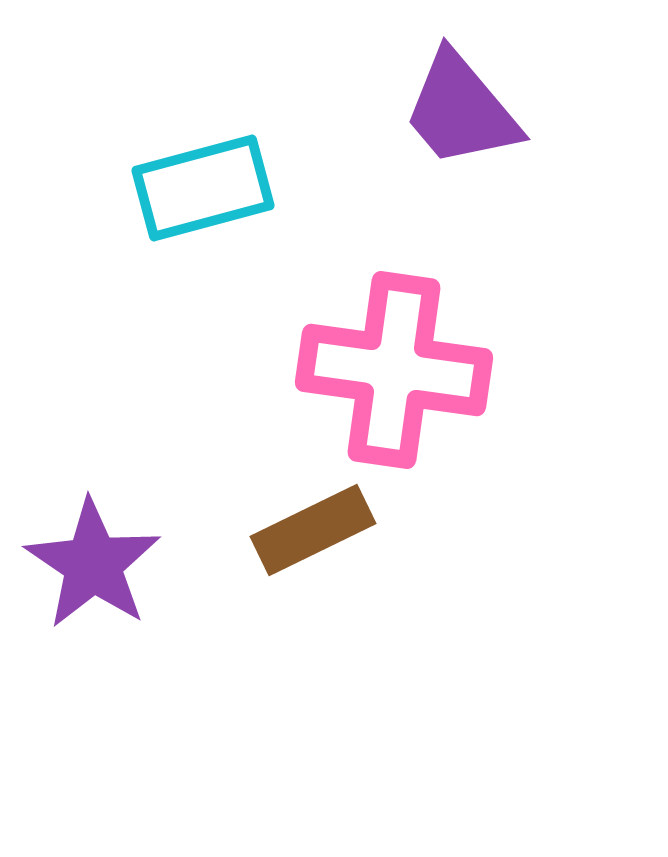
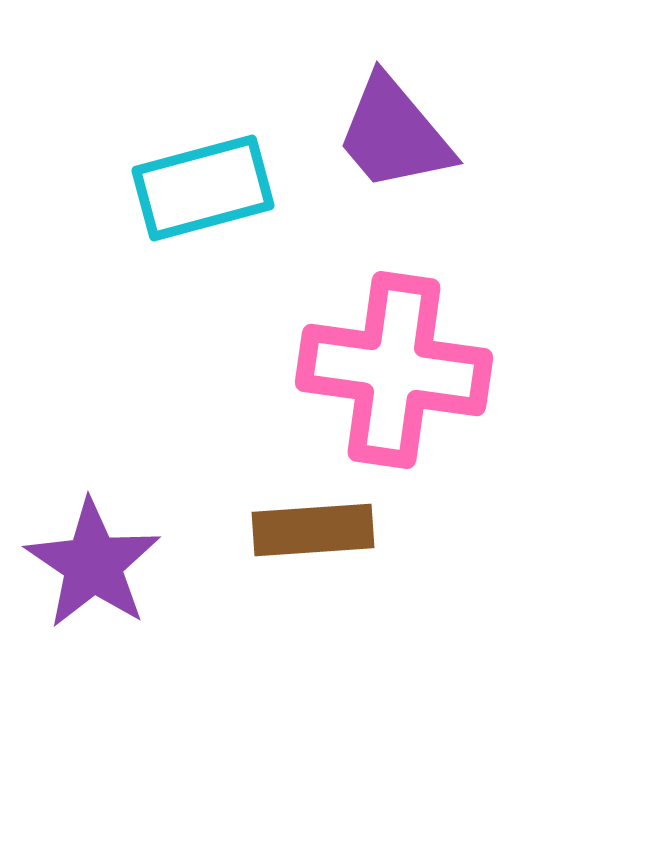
purple trapezoid: moved 67 px left, 24 px down
brown rectangle: rotated 22 degrees clockwise
